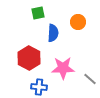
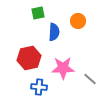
orange circle: moved 1 px up
blue semicircle: moved 1 px right, 1 px up
red hexagon: rotated 20 degrees clockwise
